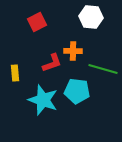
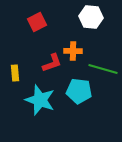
cyan pentagon: moved 2 px right
cyan star: moved 3 px left
